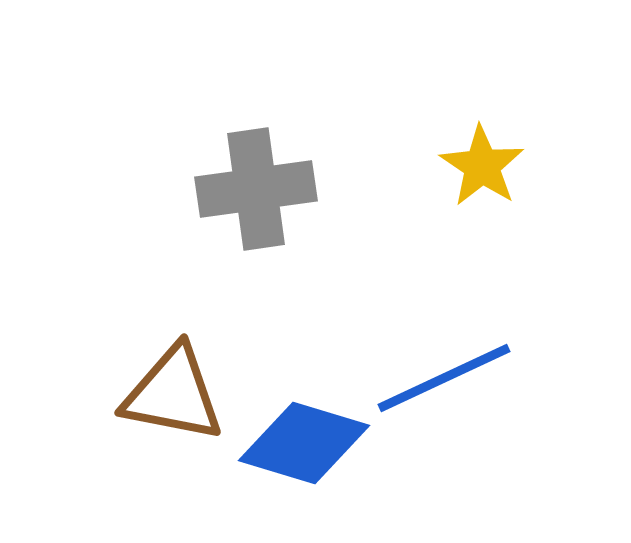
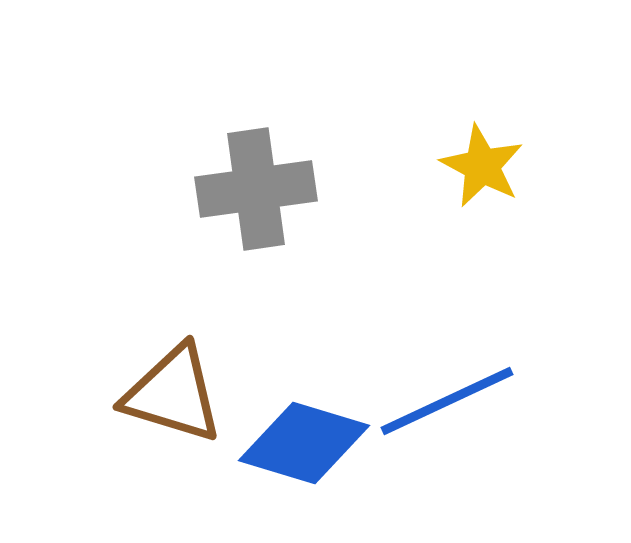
yellow star: rotated 6 degrees counterclockwise
blue line: moved 3 px right, 23 px down
brown triangle: rotated 6 degrees clockwise
